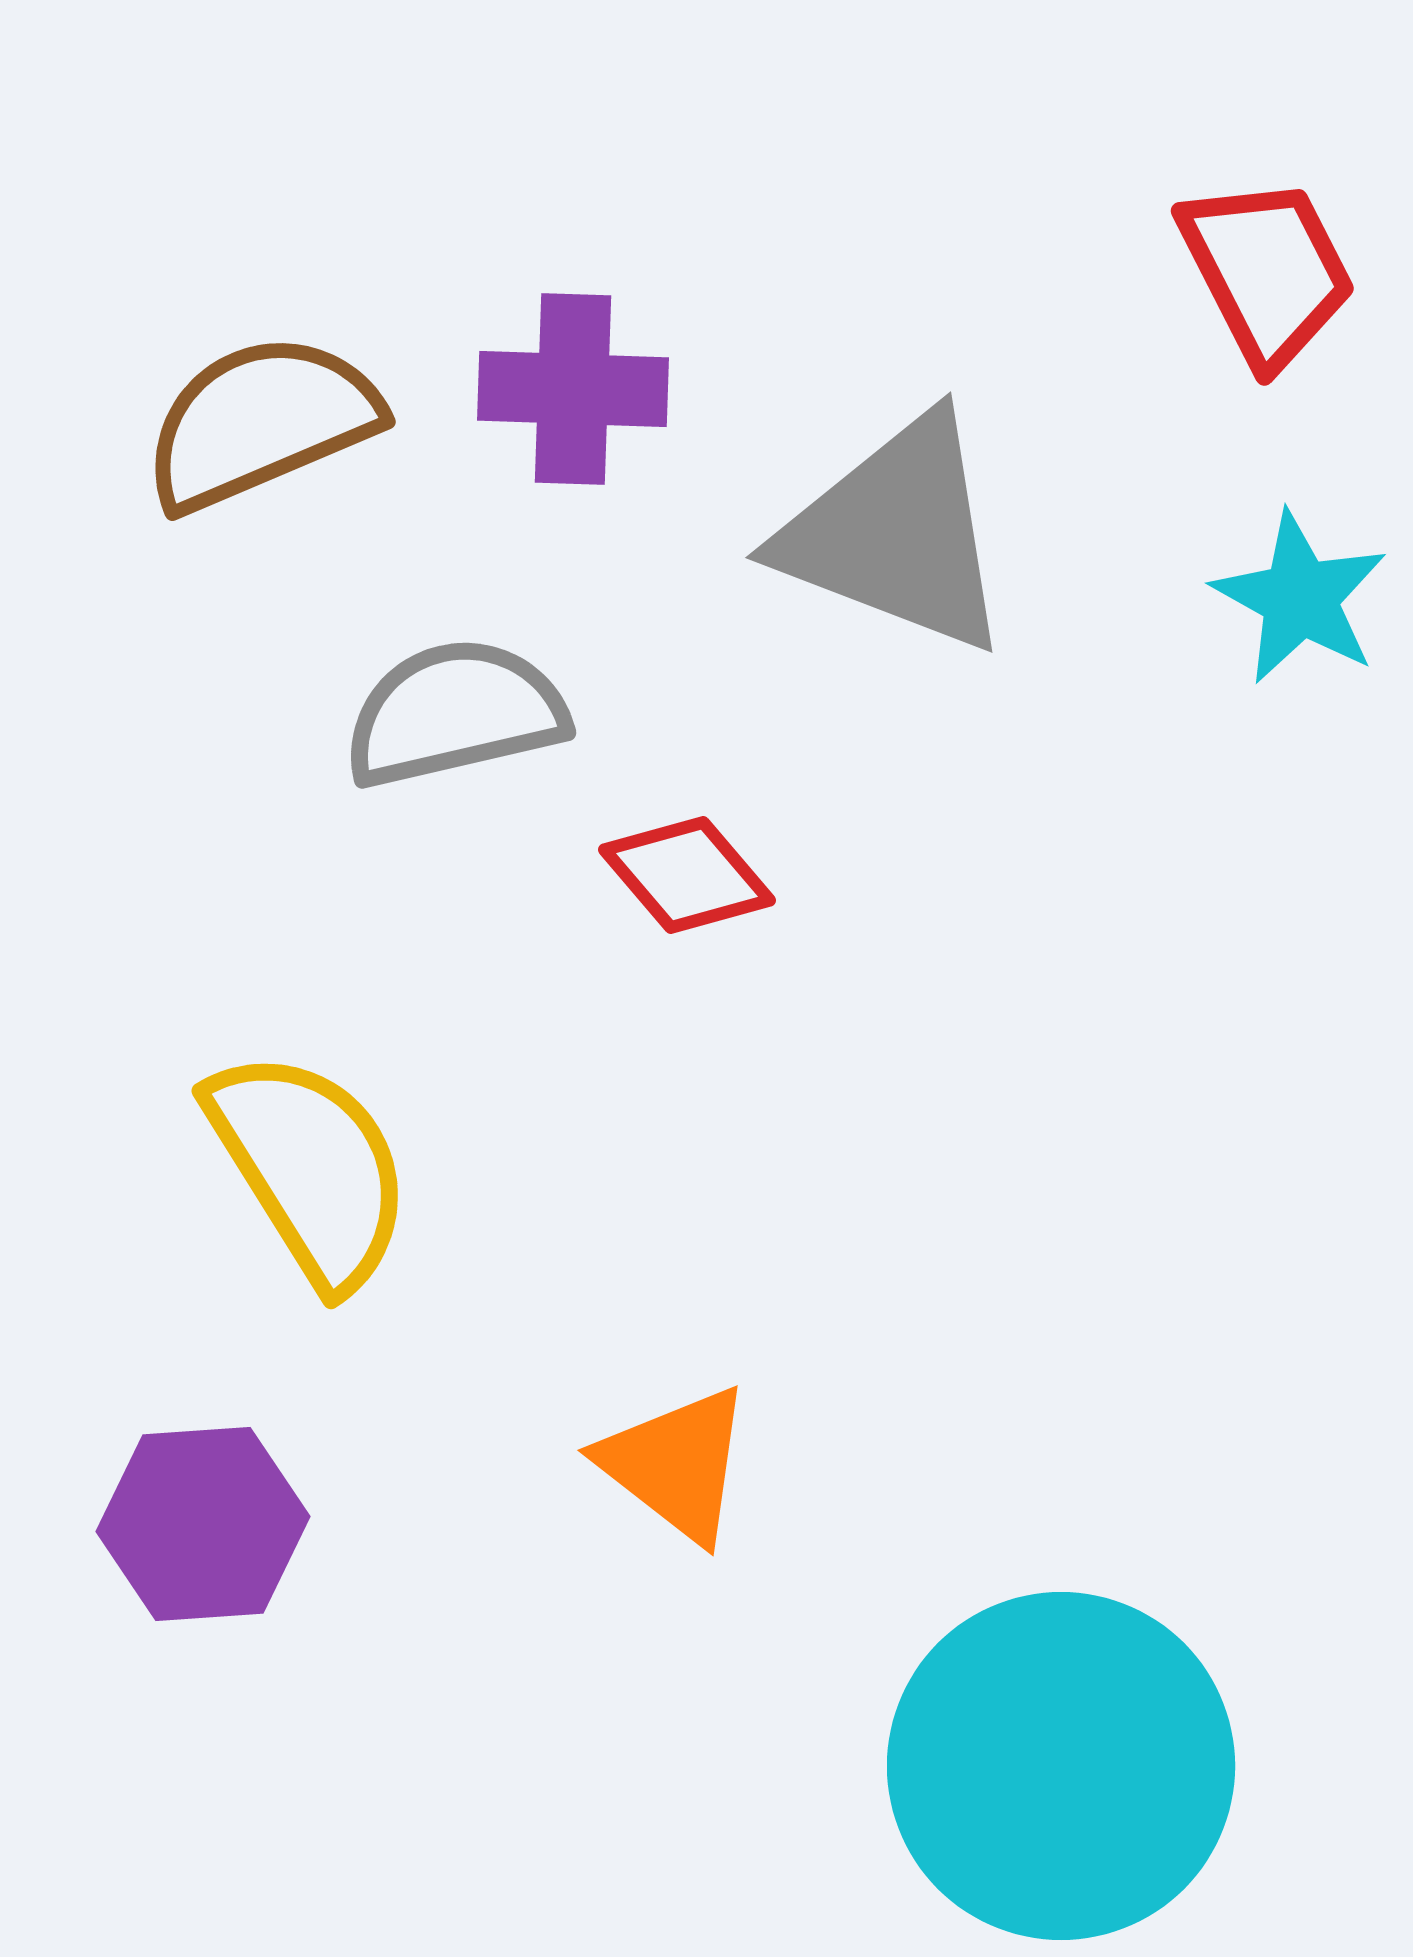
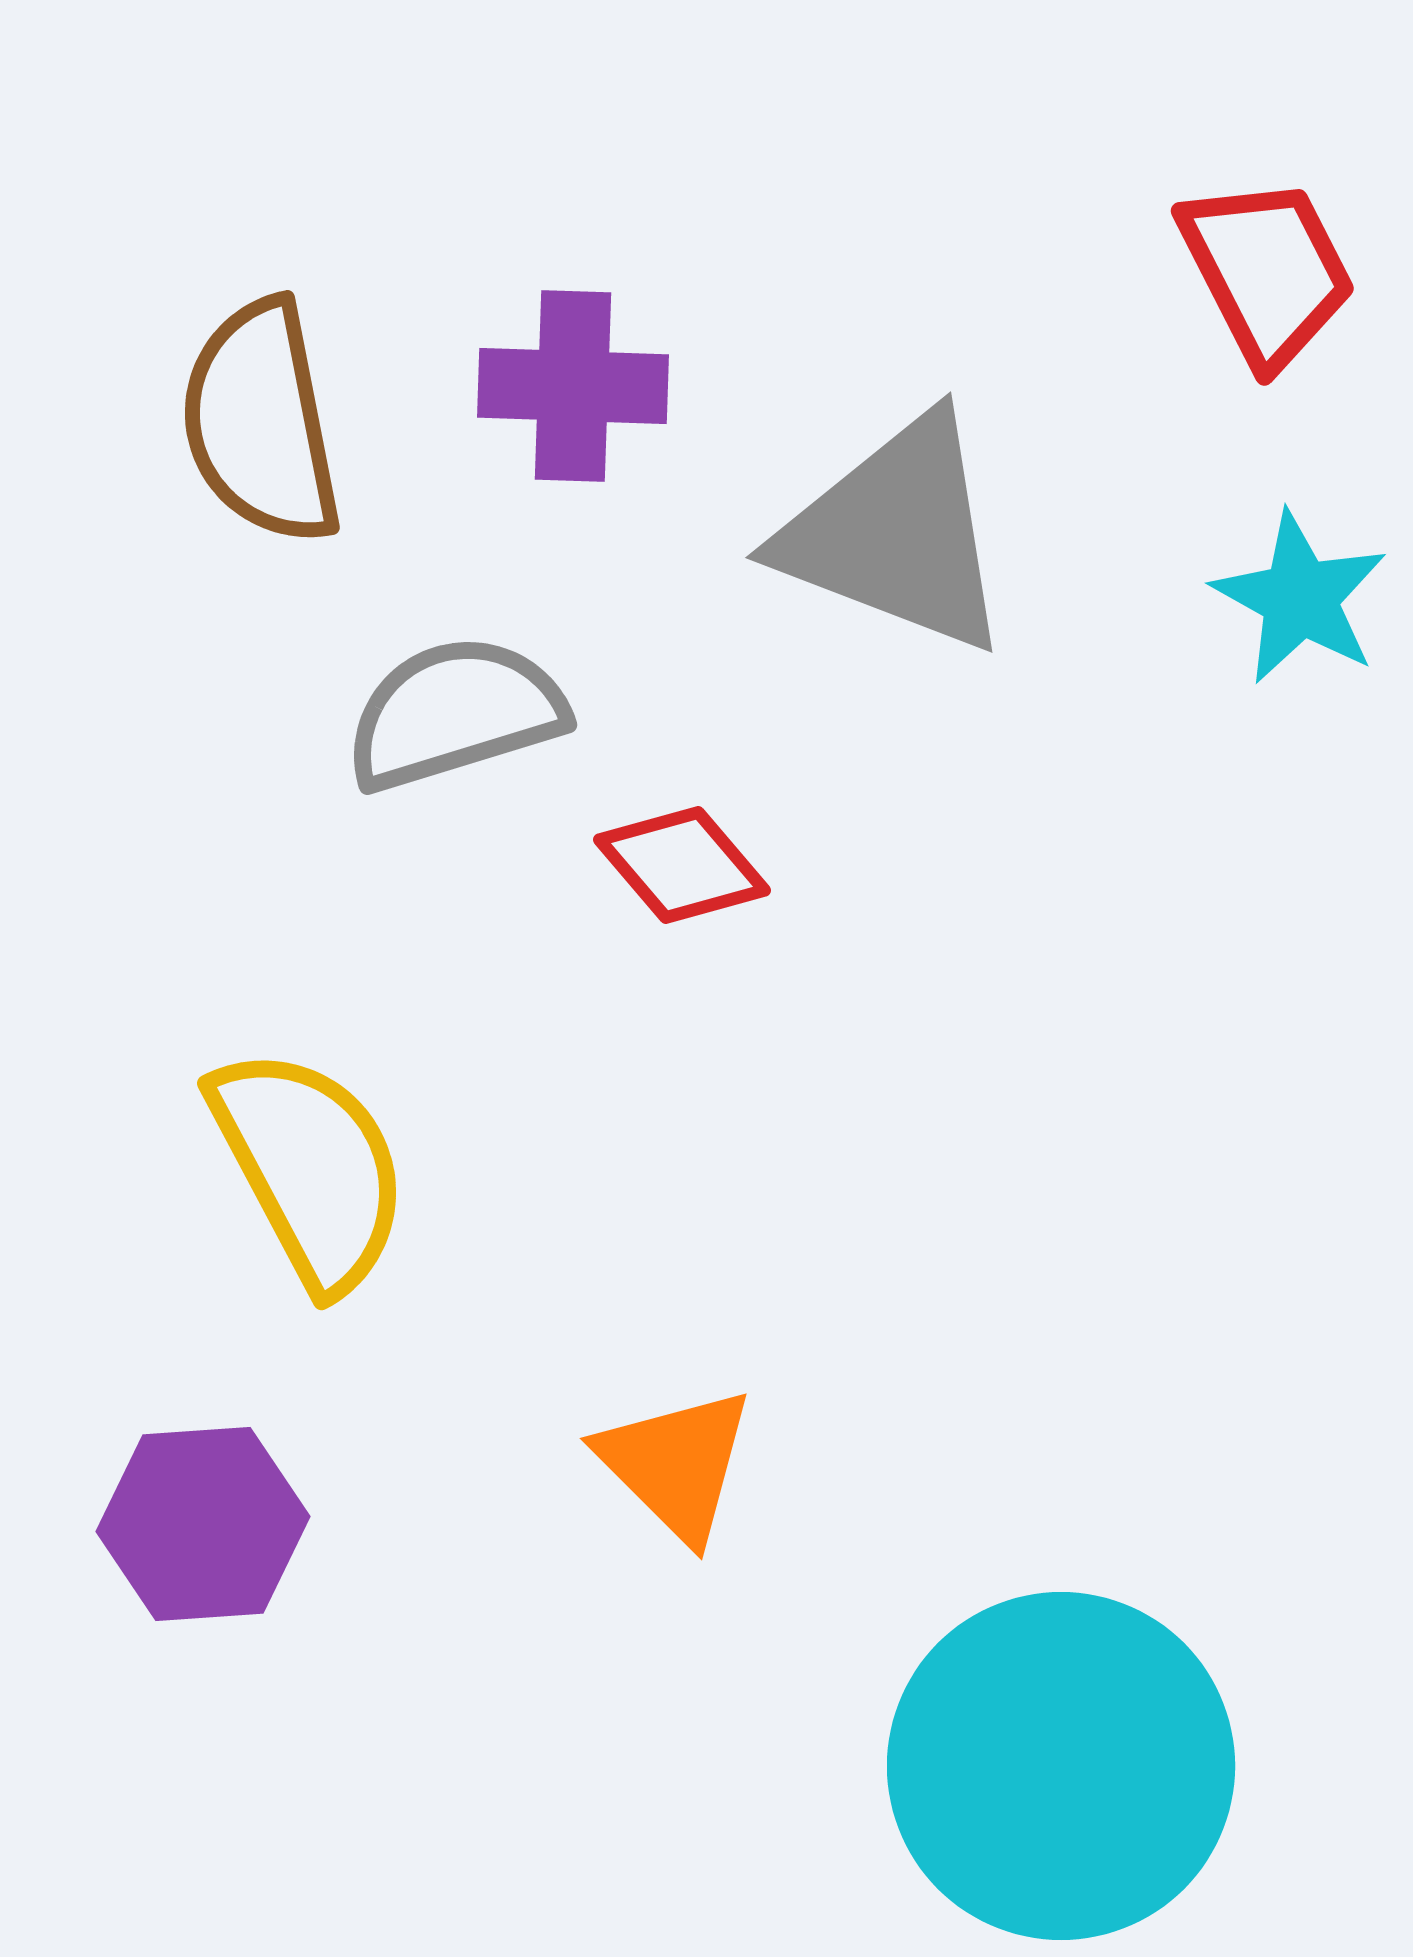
purple cross: moved 3 px up
brown semicircle: rotated 78 degrees counterclockwise
gray semicircle: rotated 4 degrees counterclockwise
red diamond: moved 5 px left, 10 px up
yellow semicircle: rotated 4 degrees clockwise
orange triangle: rotated 7 degrees clockwise
